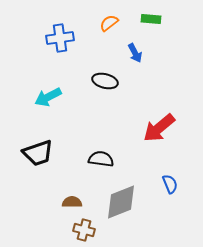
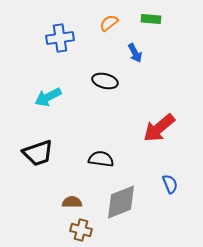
brown cross: moved 3 px left
